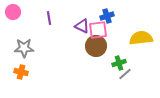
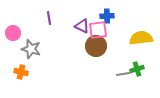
pink circle: moved 21 px down
blue cross: rotated 16 degrees clockwise
gray star: moved 7 px right, 1 px down; rotated 18 degrees clockwise
green cross: moved 18 px right, 6 px down
gray line: moved 2 px left; rotated 32 degrees clockwise
